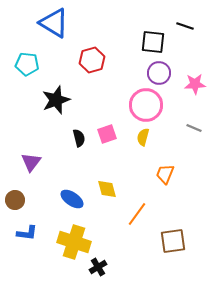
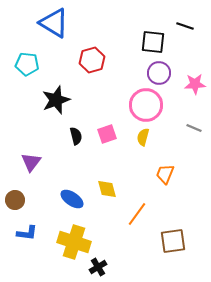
black semicircle: moved 3 px left, 2 px up
